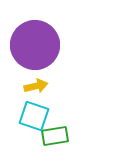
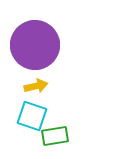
cyan square: moved 2 px left
